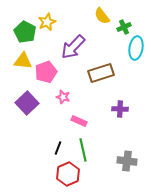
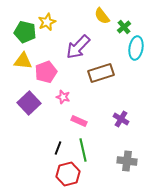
green cross: rotated 16 degrees counterclockwise
green pentagon: rotated 15 degrees counterclockwise
purple arrow: moved 5 px right
purple square: moved 2 px right
purple cross: moved 1 px right, 10 px down; rotated 28 degrees clockwise
red hexagon: rotated 10 degrees clockwise
